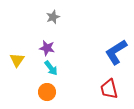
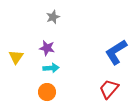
yellow triangle: moved 1 px left, 3 px up
cyan arrow: rotated 56 degrees counterclockwise
red trapezoid: rotated 55 degrees clockwise
